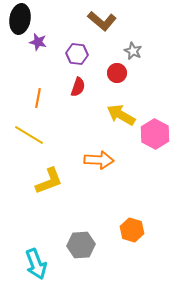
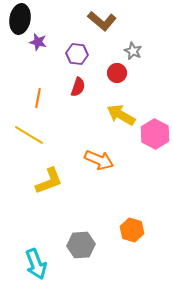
orange arrow: rotated 20 degrees clockwise
